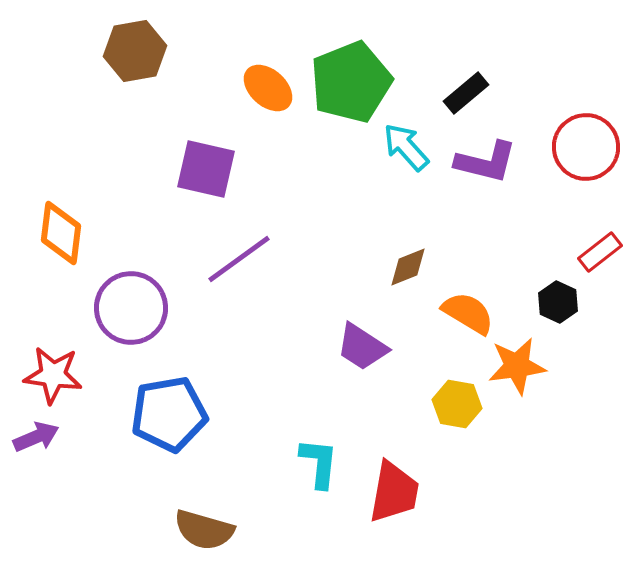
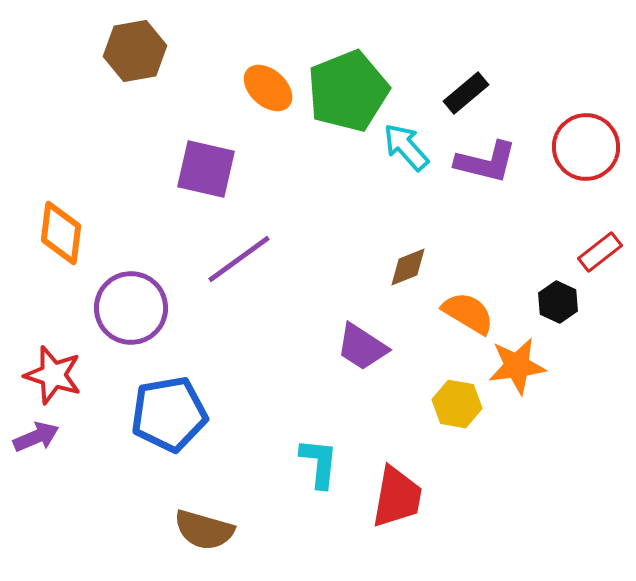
green pentagon: moved 3 px left, 9 px down
red star: rotated 10 degrees clockwise
red trapezoid: moved 3 px right, 5 px down
